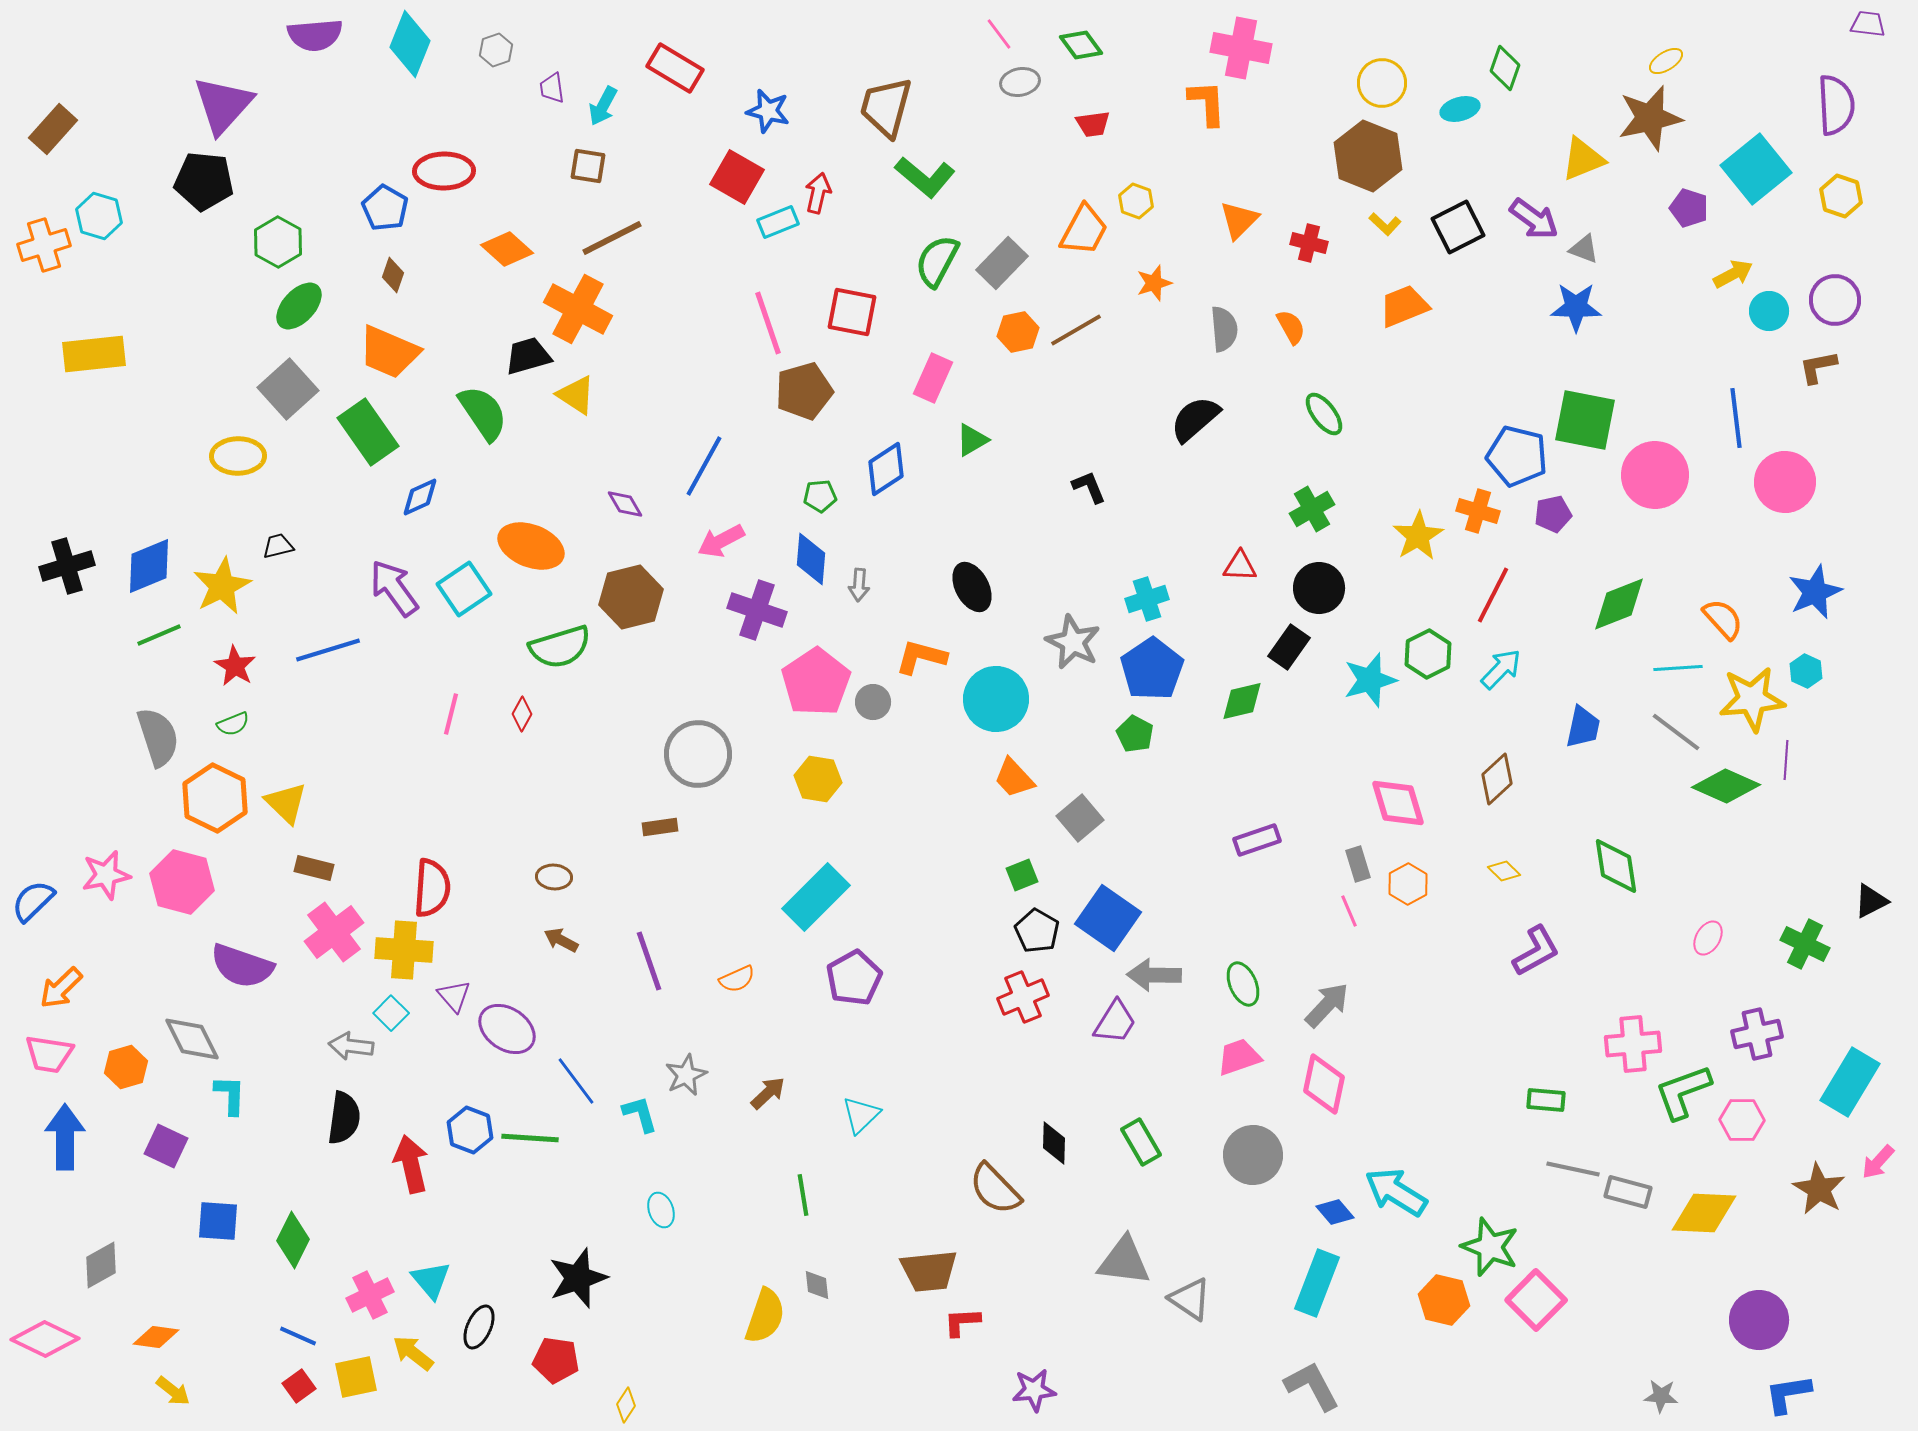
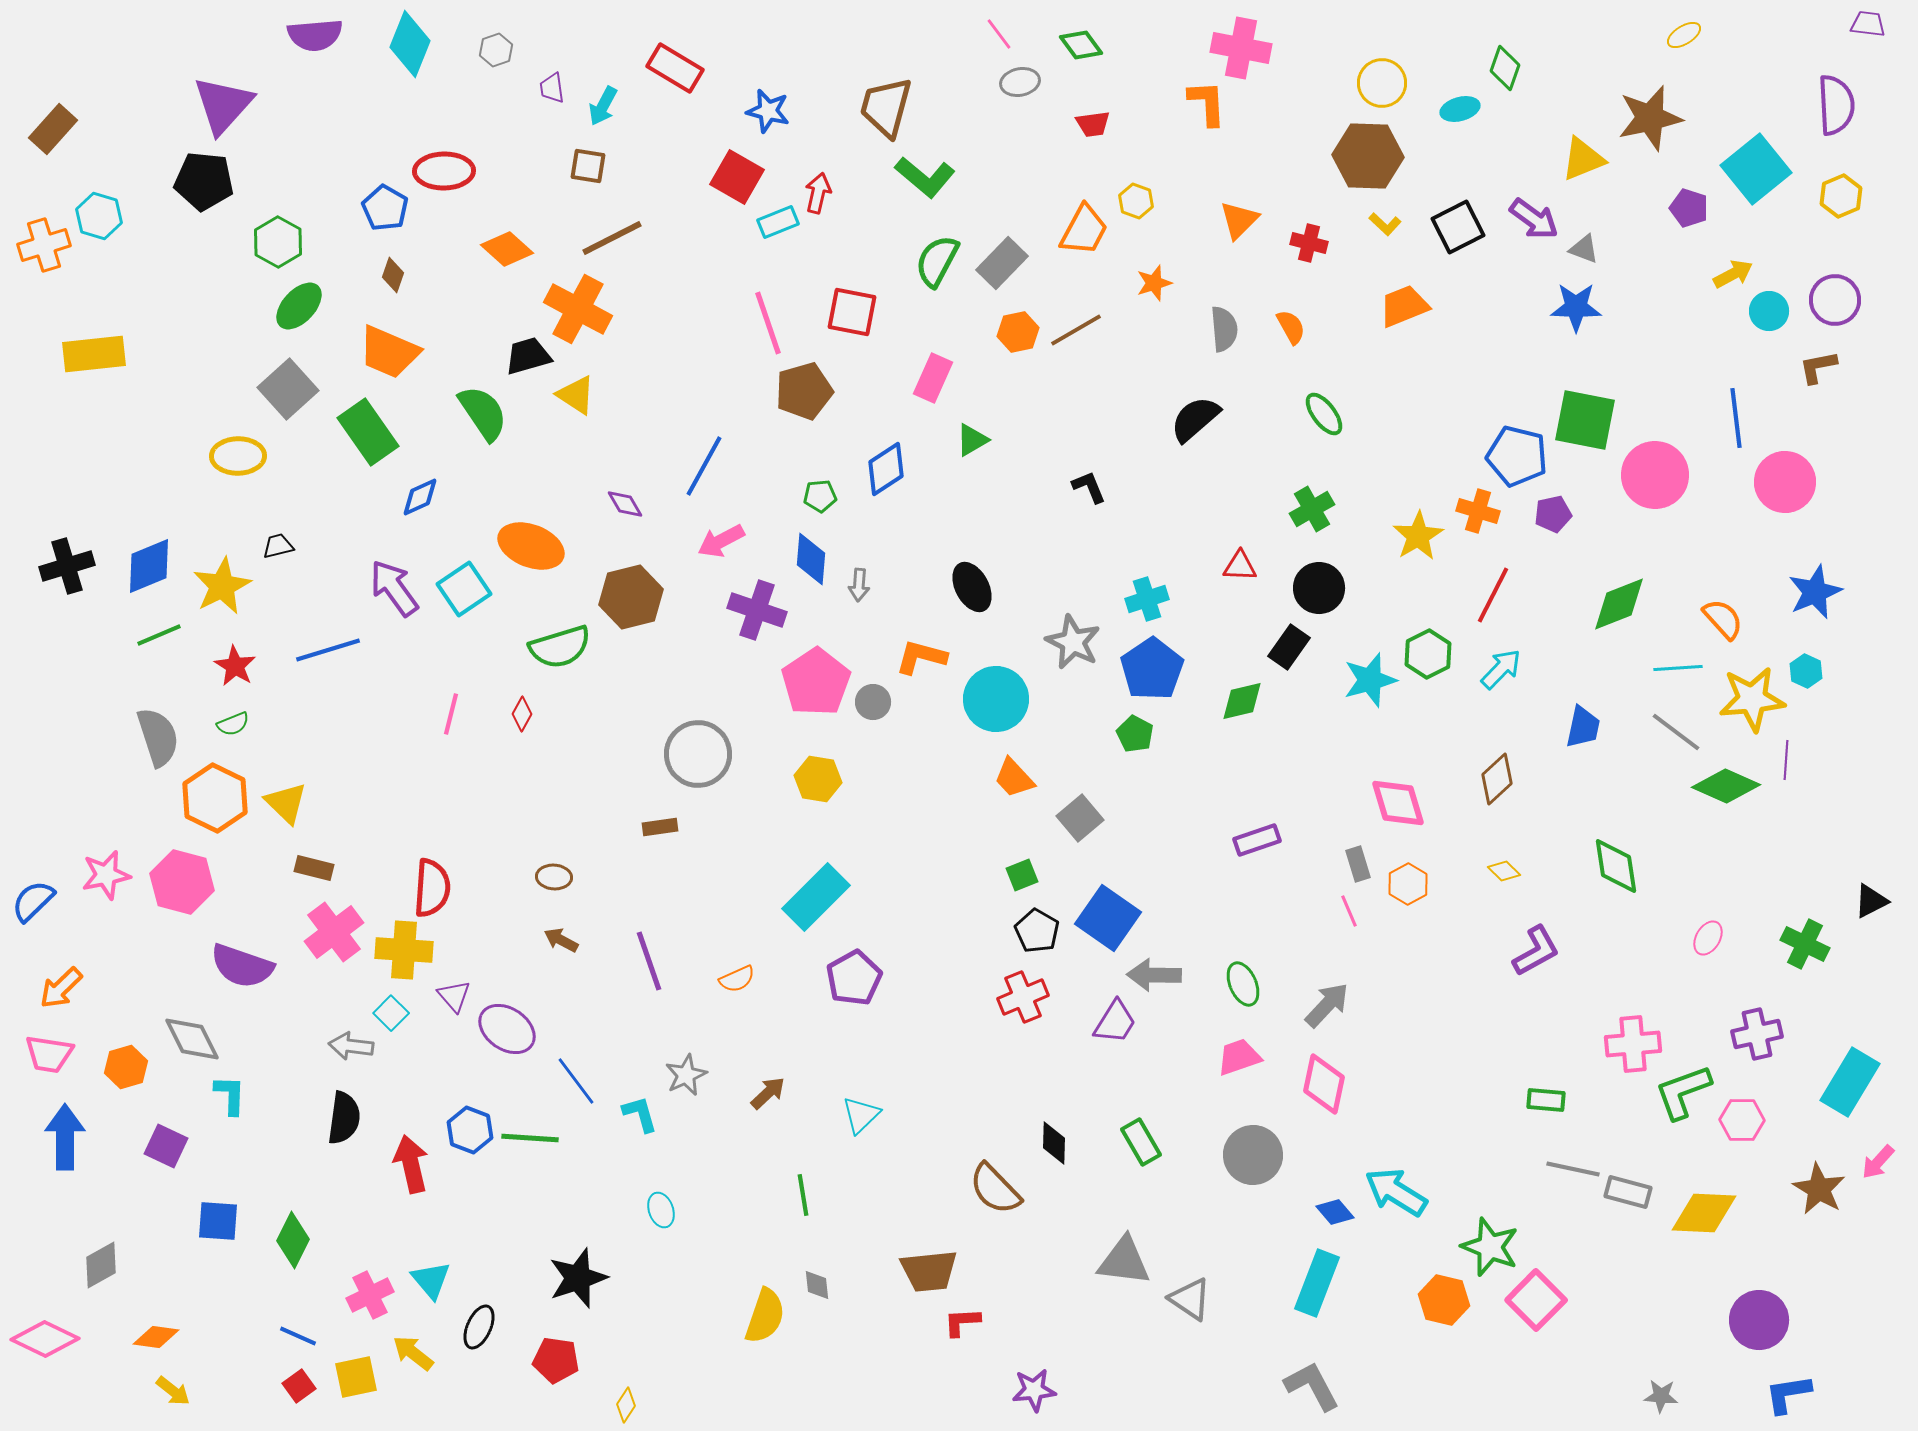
yellow ellipse at (1666, 61): moved 18 px right, 26 px up
brown hexagon at (1368, 156): rotated 20 degrees counterclockwise
yellow hexagon at (1841, 196): rotated 18 degrees clockwise
